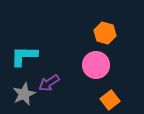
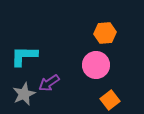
orange hexagon: rotated 20 degrees counterclockwise
